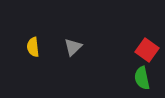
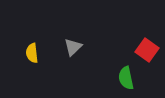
yellow semicircle: moved 1 px left, 6 px down
green semicircle: moved 16 px left
